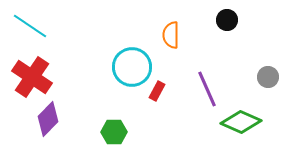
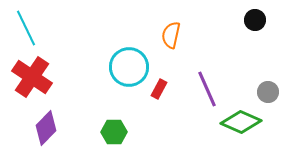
black circle: moved 28 px right
cyan line: moved 4 px left, 2 px down; rotated 30 degrees clockwise
orange semicircle: rotated 12 degrees clockwise
cyan circle: moved 3 px left
gray circle: moved 15 px down
red rectangle: moved 2 px right, 2 px up
purple diamond: moved 2 px left, 9 px down
